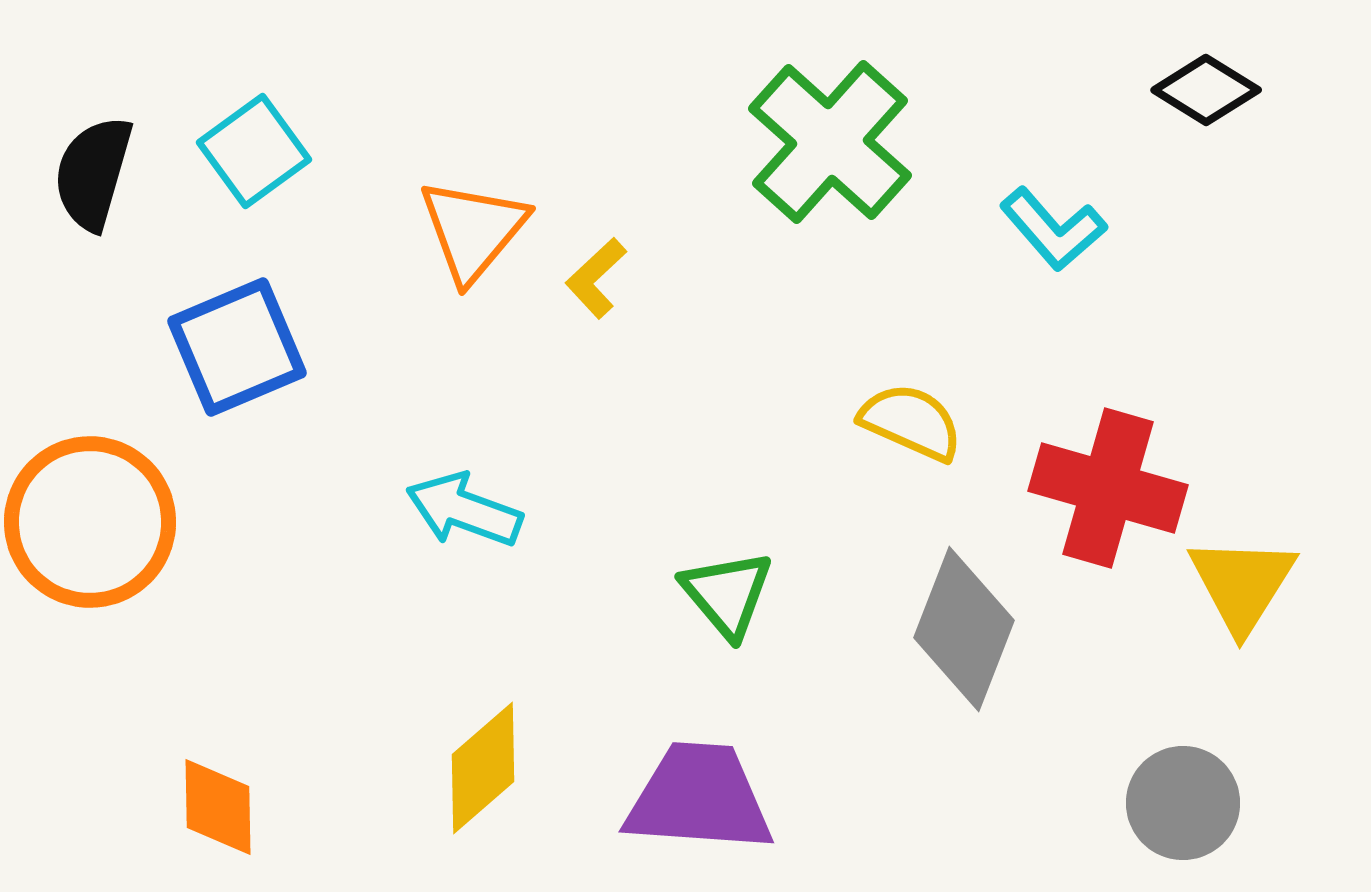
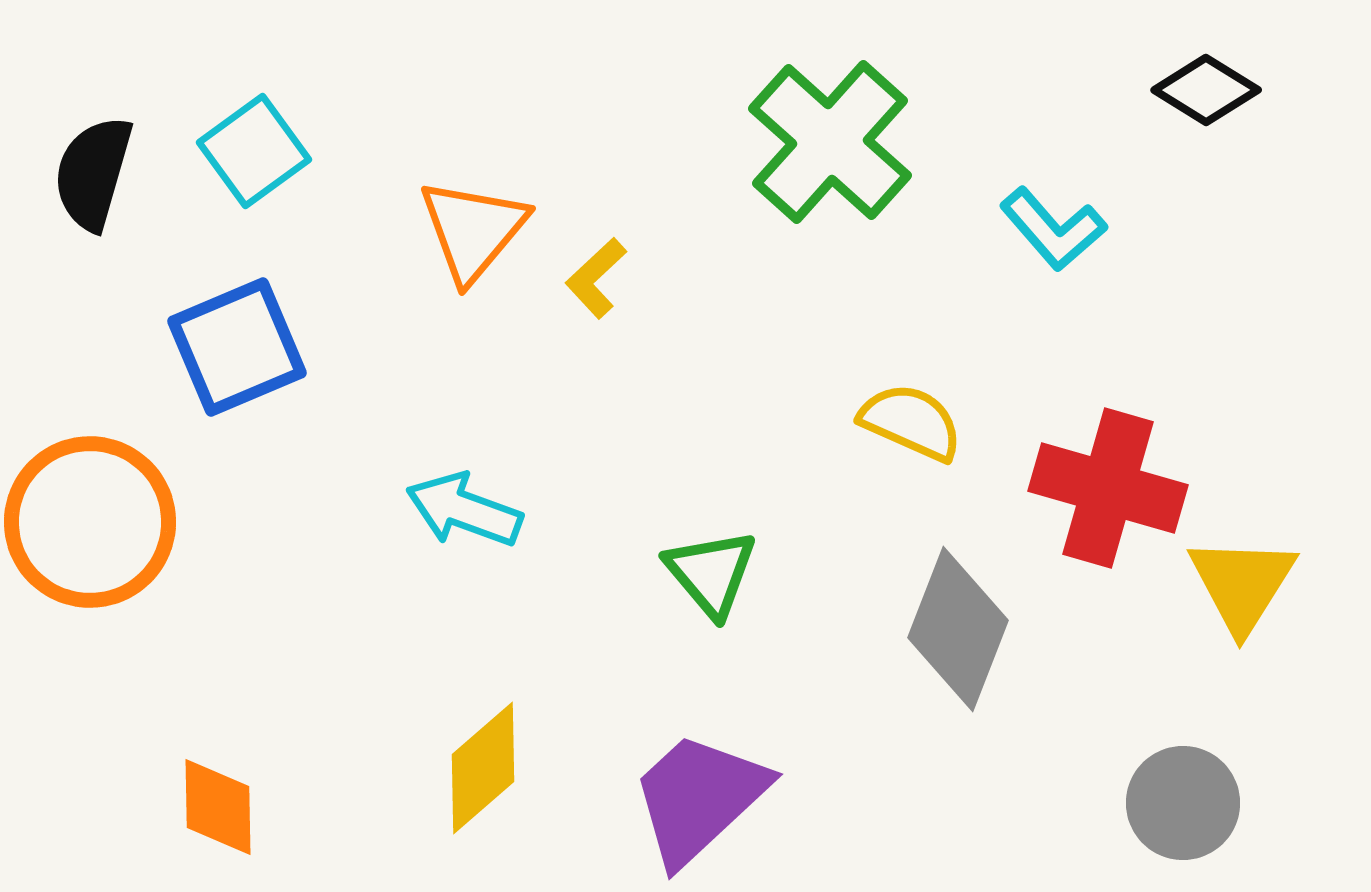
green triangle: moved 16 px left, 21 px up
gray diamond: moved 6 px left
purple trapezoid: rotated 47 degrees counterclockwise
